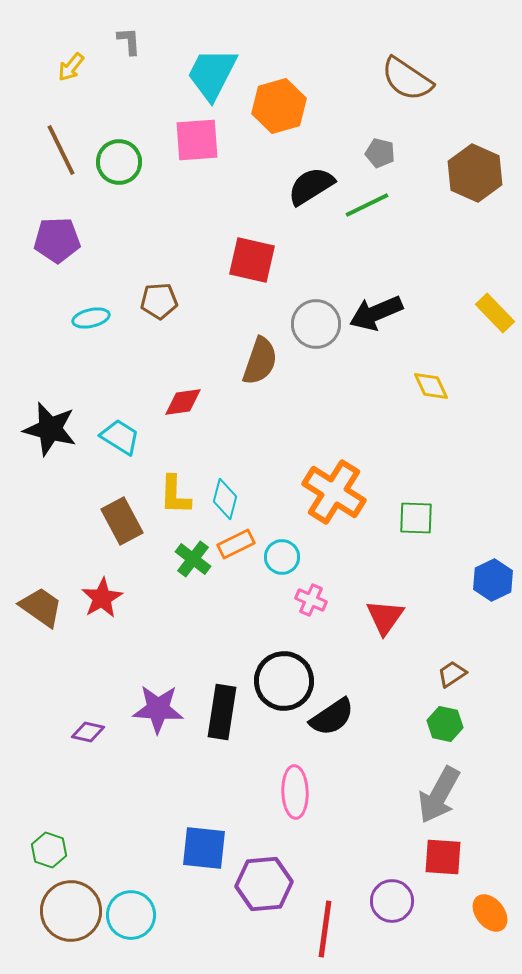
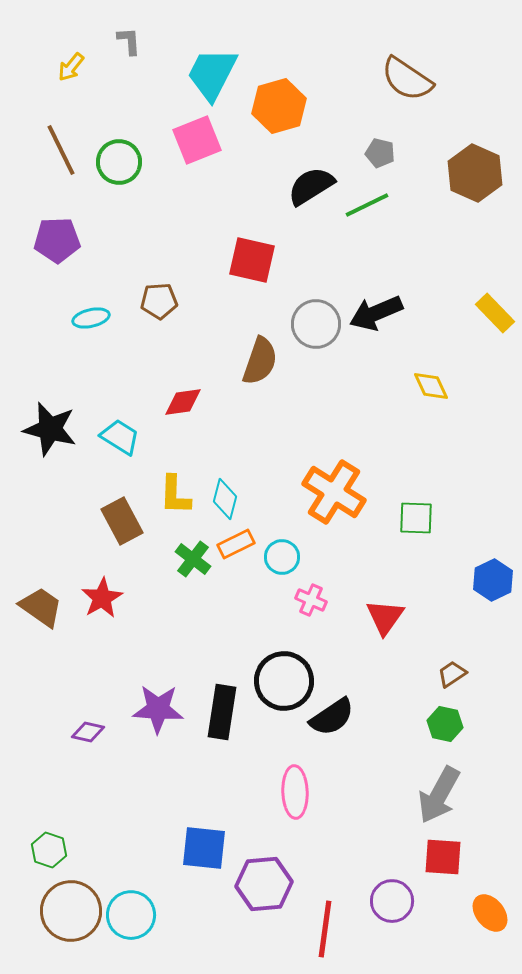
pink square at (197, 140): rotated 18 degrees counterclockwise
